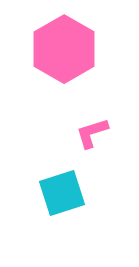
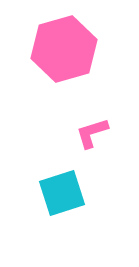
pink hexagon: rotated 14 degrees clockwise
